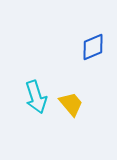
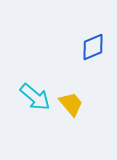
cyan arrow: moved 1 px left; rotated 32 degrees counterclockwise
